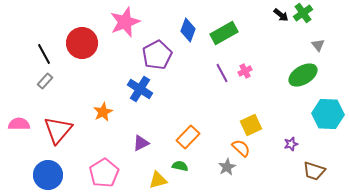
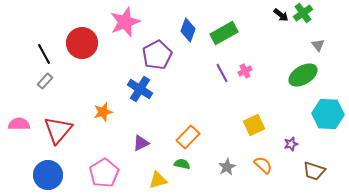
orange star: rotated 12 degrees clockwise
yellow square: moved 3 px right
orange semicircle: moved 22 px right, 17 px down
green semicircle: moved 2 px right, 2 px up
